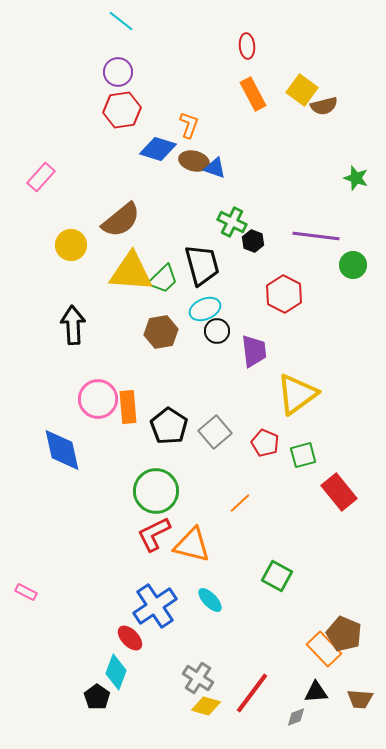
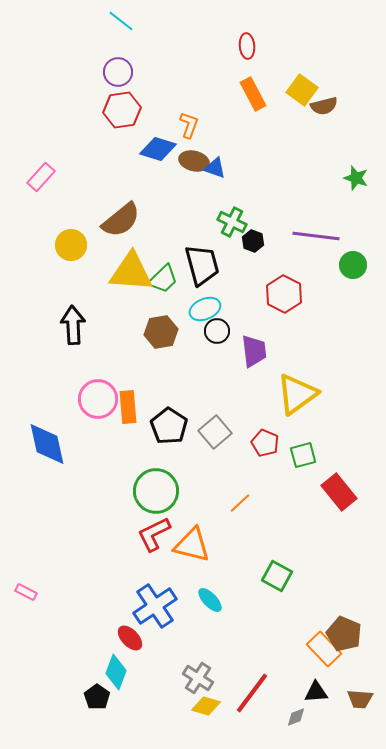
blue diamond at (62, 450): moved 15 px left, 6 px up
